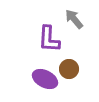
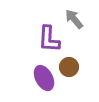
brown circle: moved 2 px up
purple ellipse: moved 1 px left, 1 px up; rotated 35 degrees clockwise
